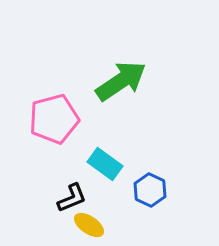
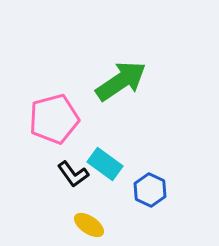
black L-shape: moved 1 px right, 24 px up; rotated 76 degrees clockwise
